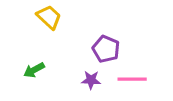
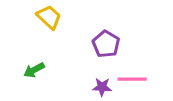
purple pentagon: moved 5 px up; rotated 8 degrees clockwise
purple star: moved 11 px right, 7 px down
